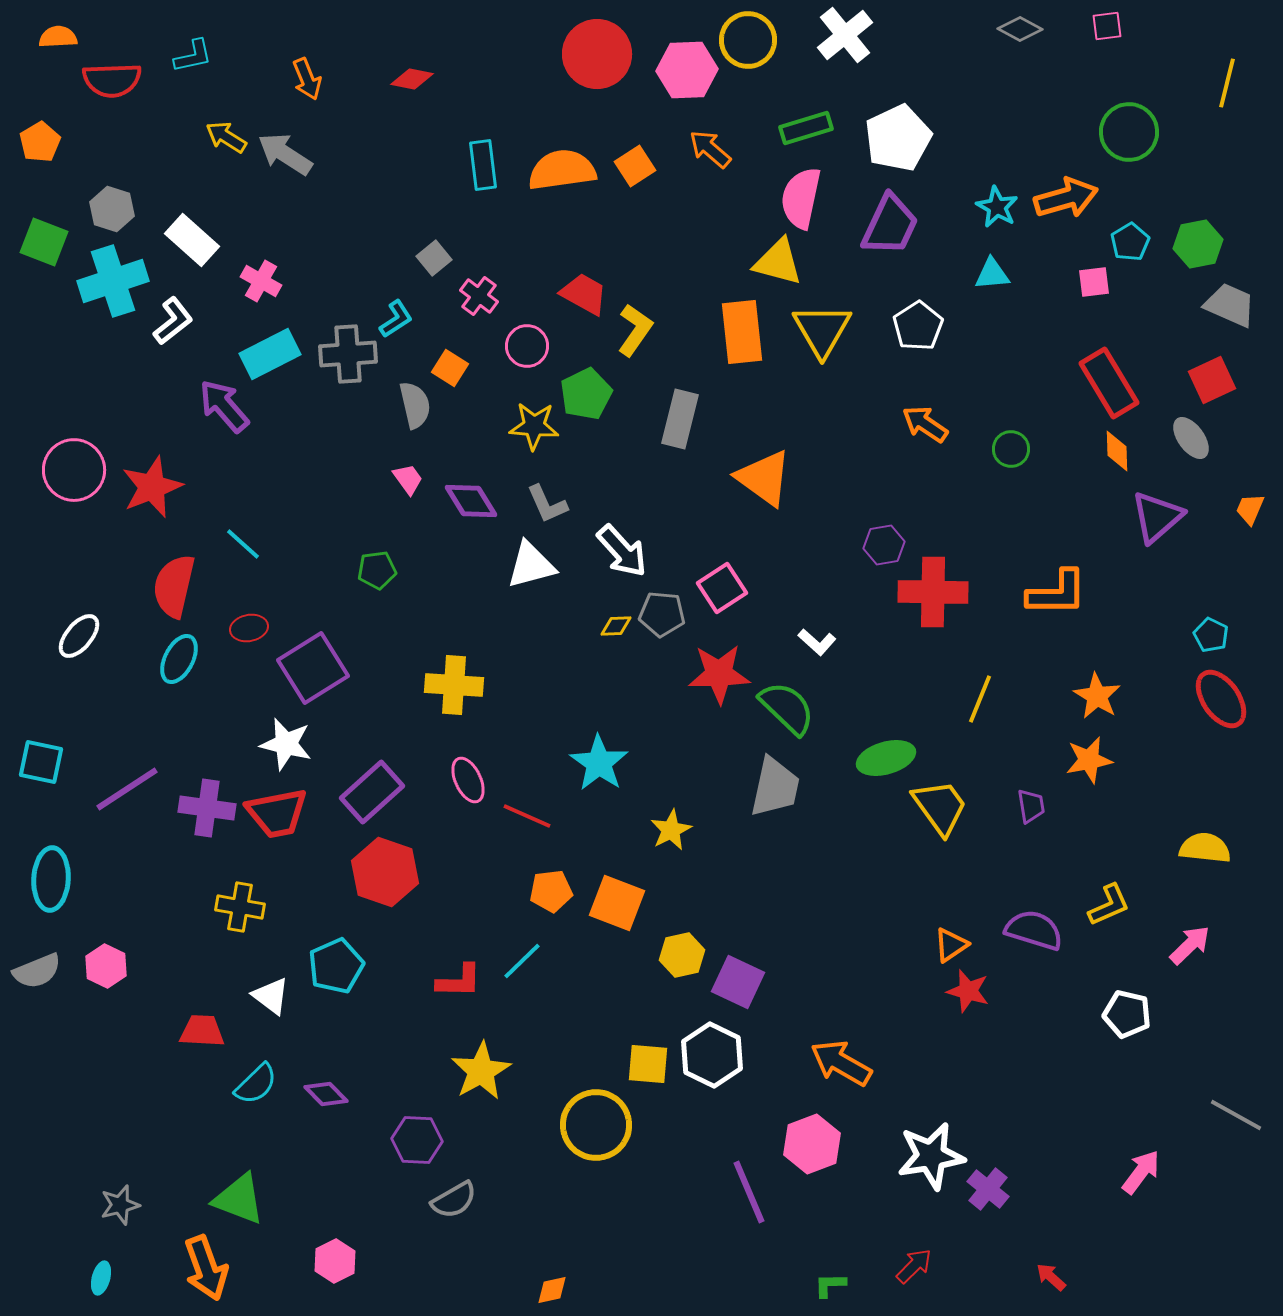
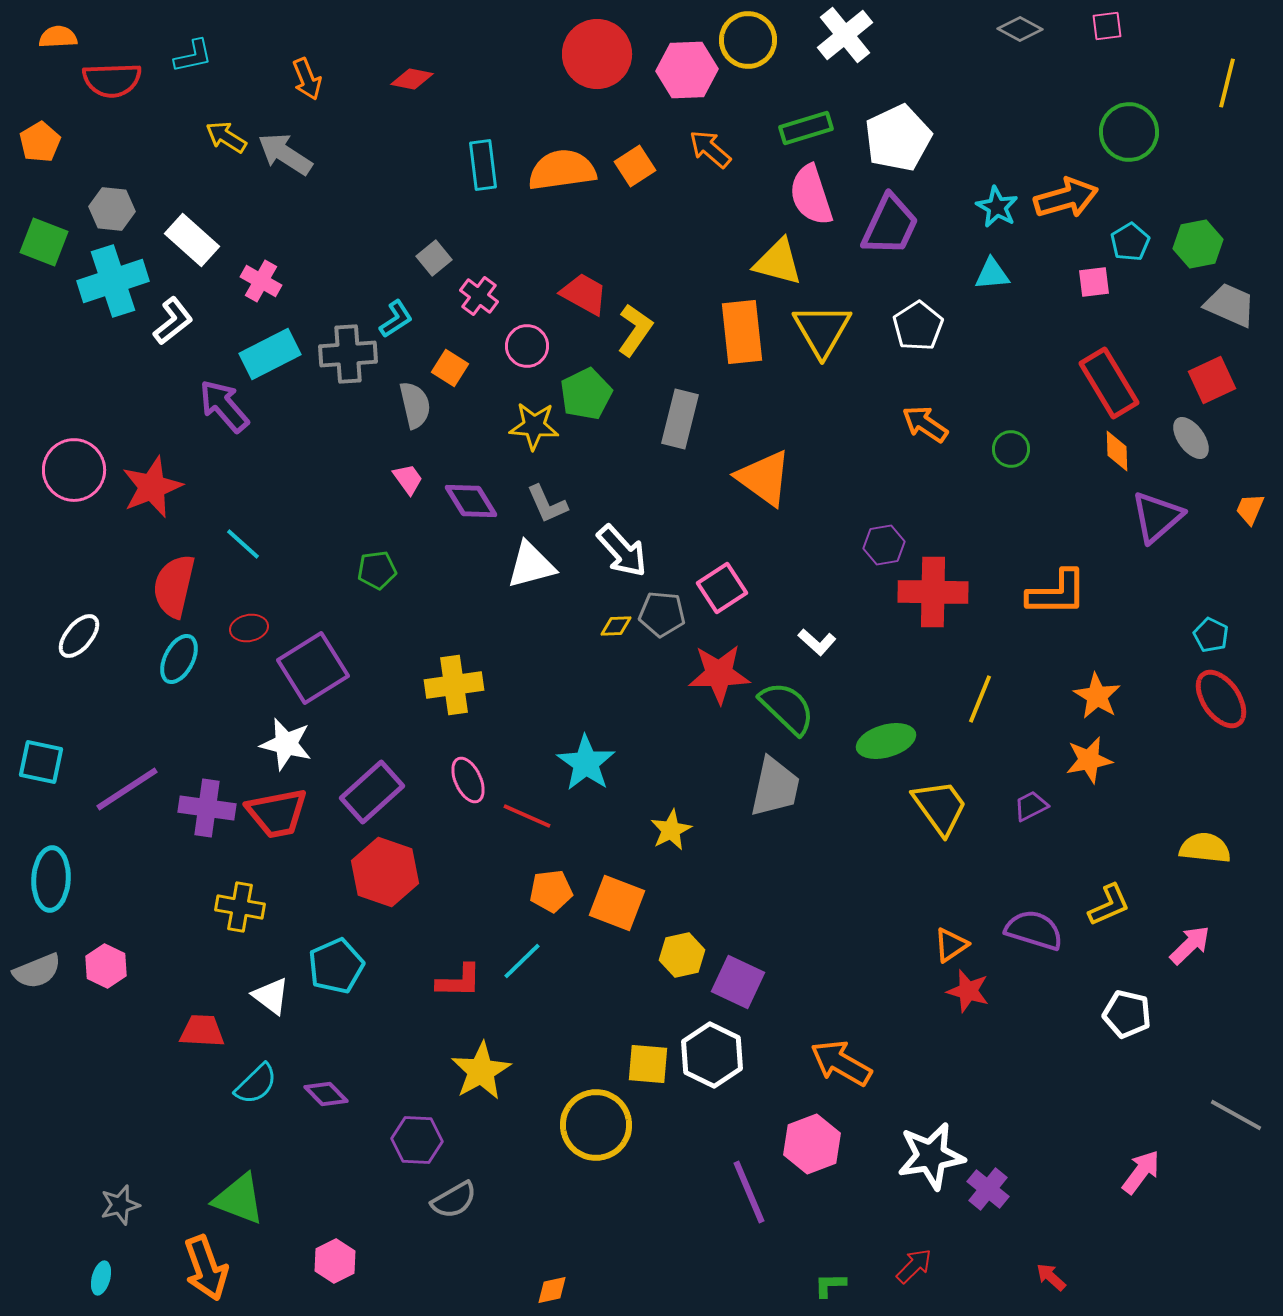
pink semicircle at (801, 198): moved 10 px right, 3 px up; rotated 30 degrees counterclockwise
gray hexagon at (112, 209): rotated 12 degrees counterclockwise
yellow cross at (454, 685): rotated 12 degrees counterclockwise
green ellipse at (886, 758): moved 17 px up
cyan star at (599, 763): moved 13 px left
purple trapezoid at (1031, 806): rotated 108 degrees counterclockwise
